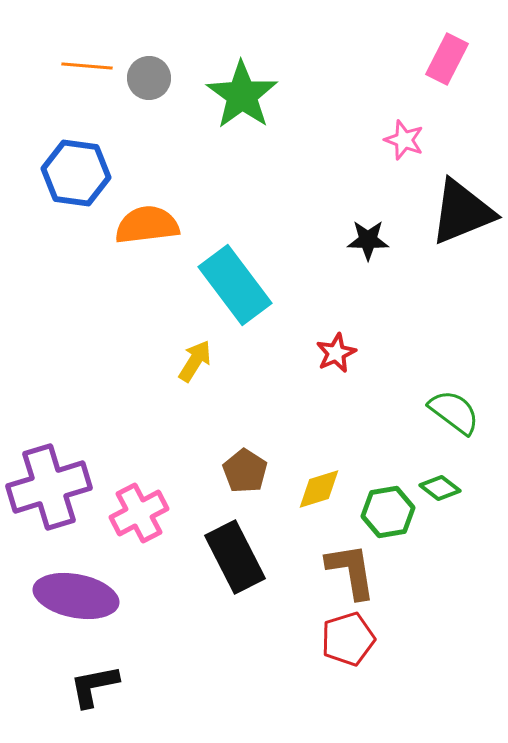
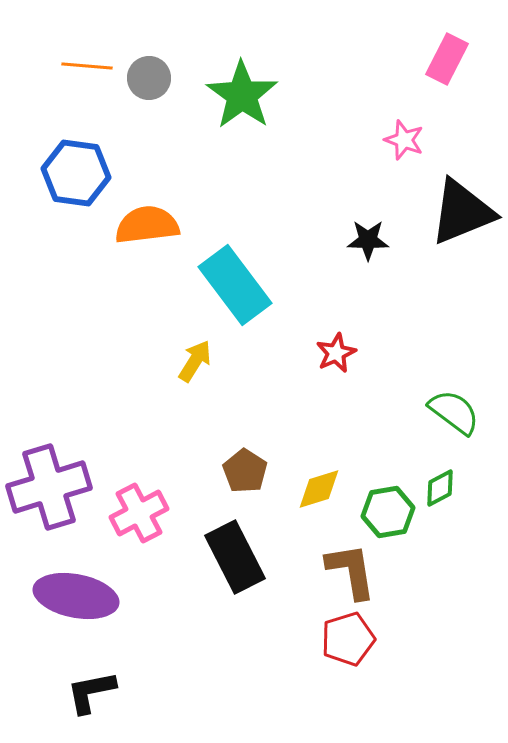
green diamond: rotated 66 degrees counterclockwise
black L-shape: moved 3 px left, 6 px down
